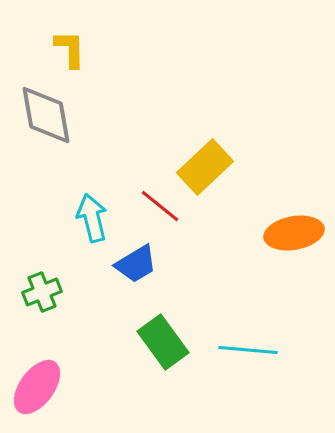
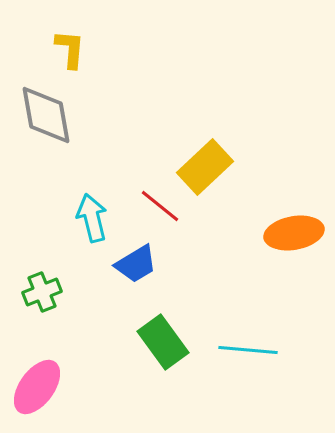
yellow L-shape: rotated 6 degrees clockwise
